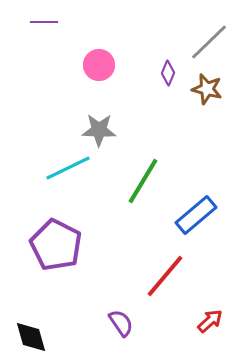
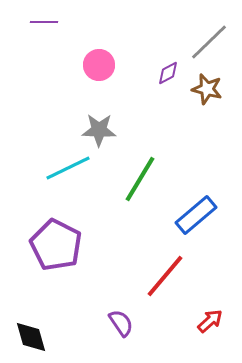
purple diamond: rotated 40 degrees clockwise
green line: moved 3 px left, 2 px up
